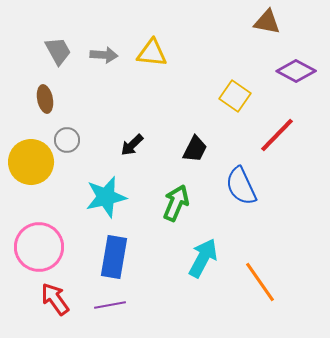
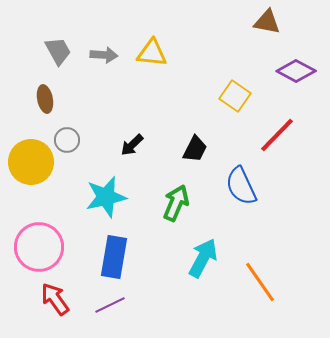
purple line: rotated 16 degrees counterclockwise
